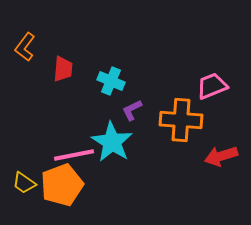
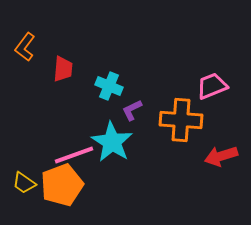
cyan cross: moved 2 px left, 5 px down
pink line: rotated 9 degrees counterclockwise
